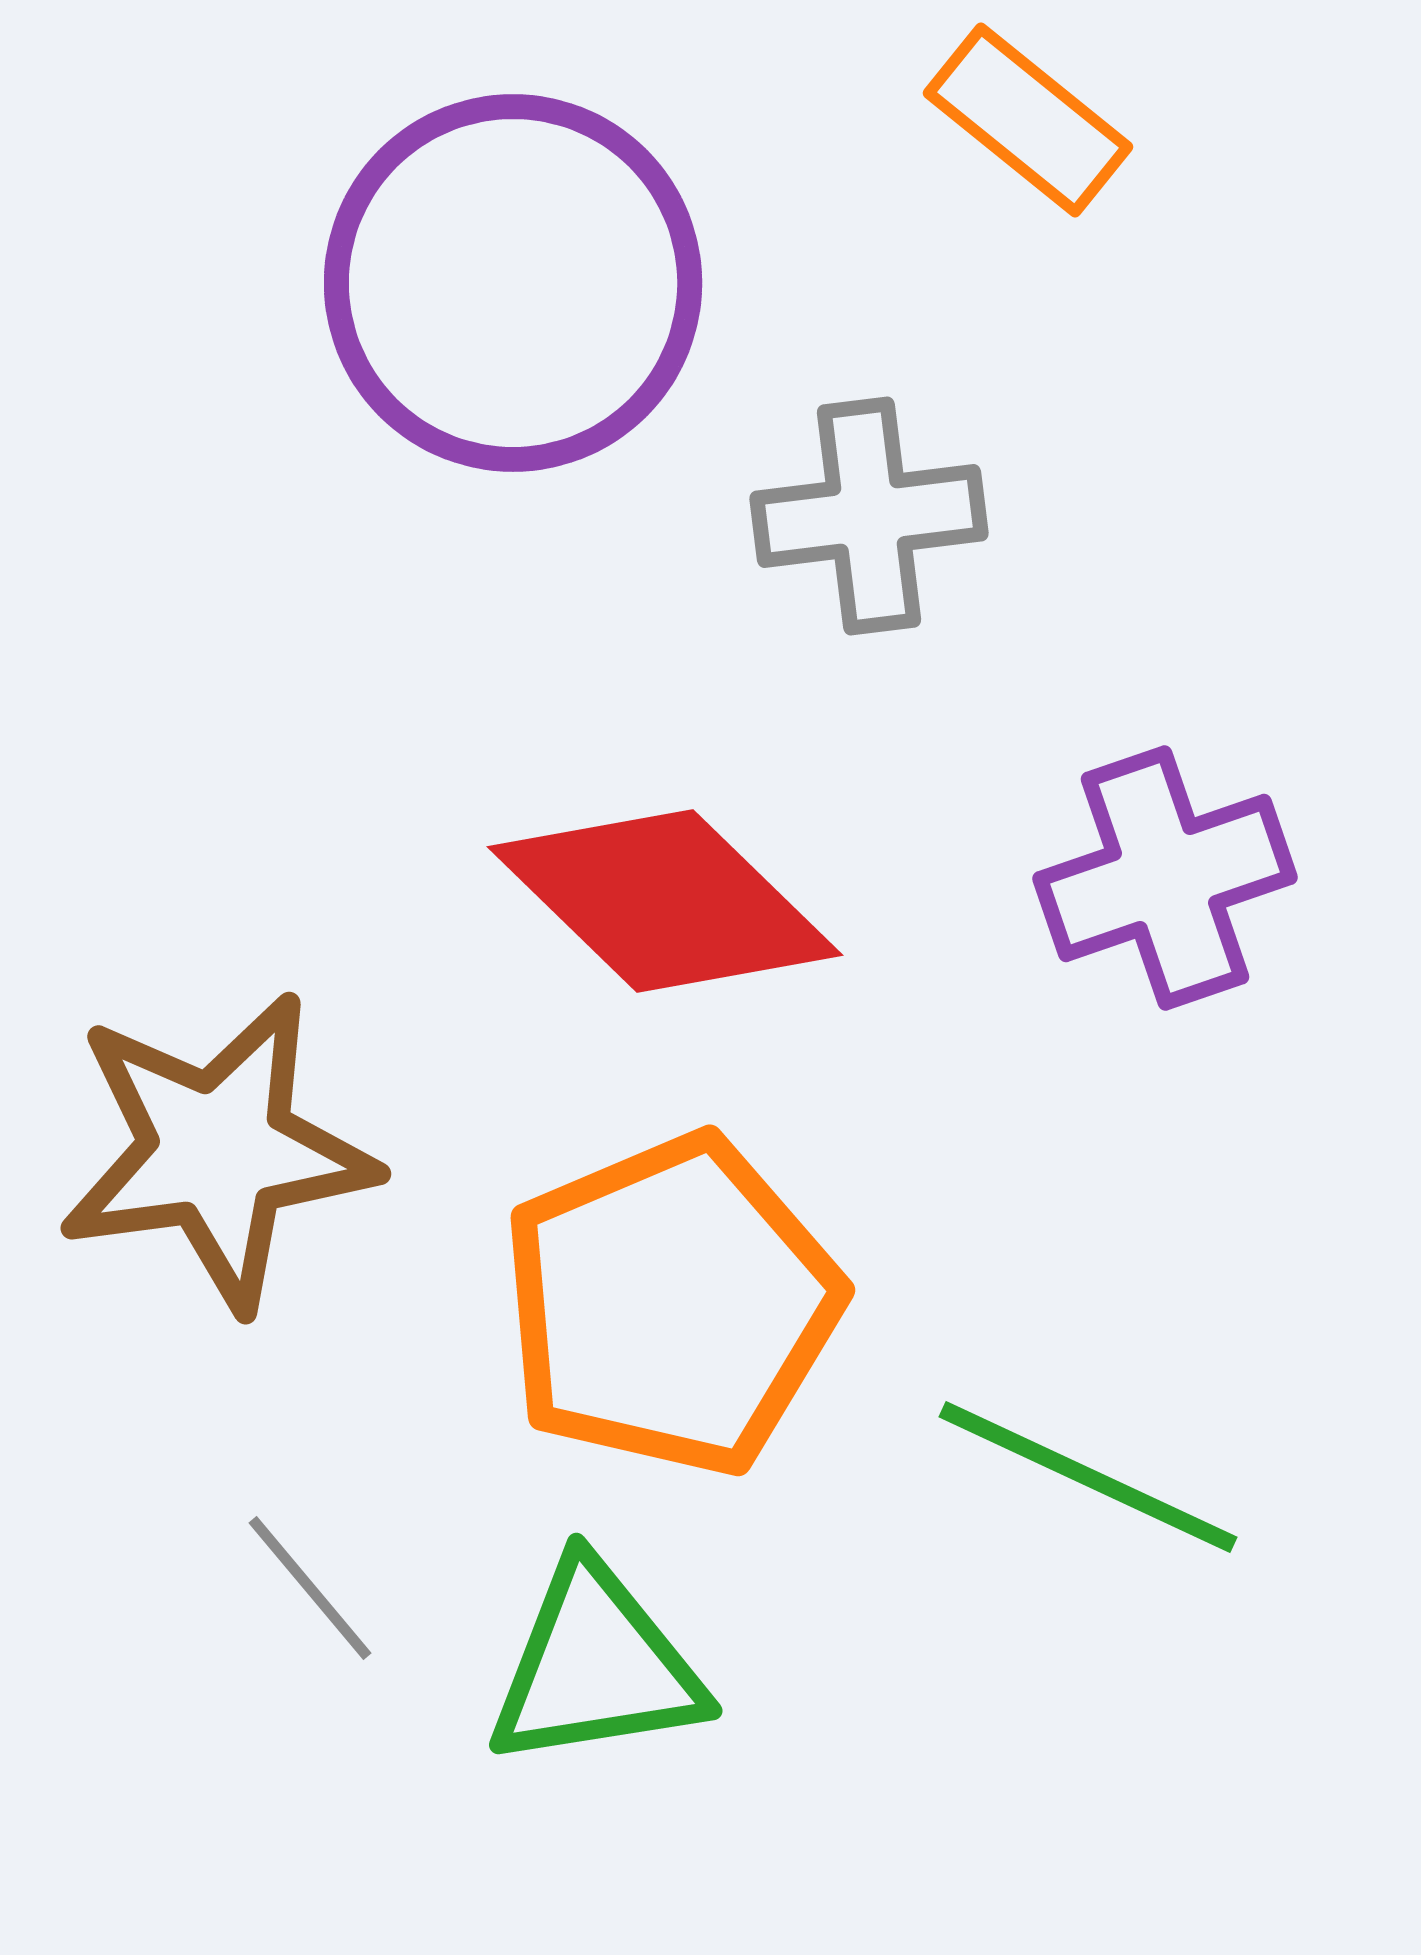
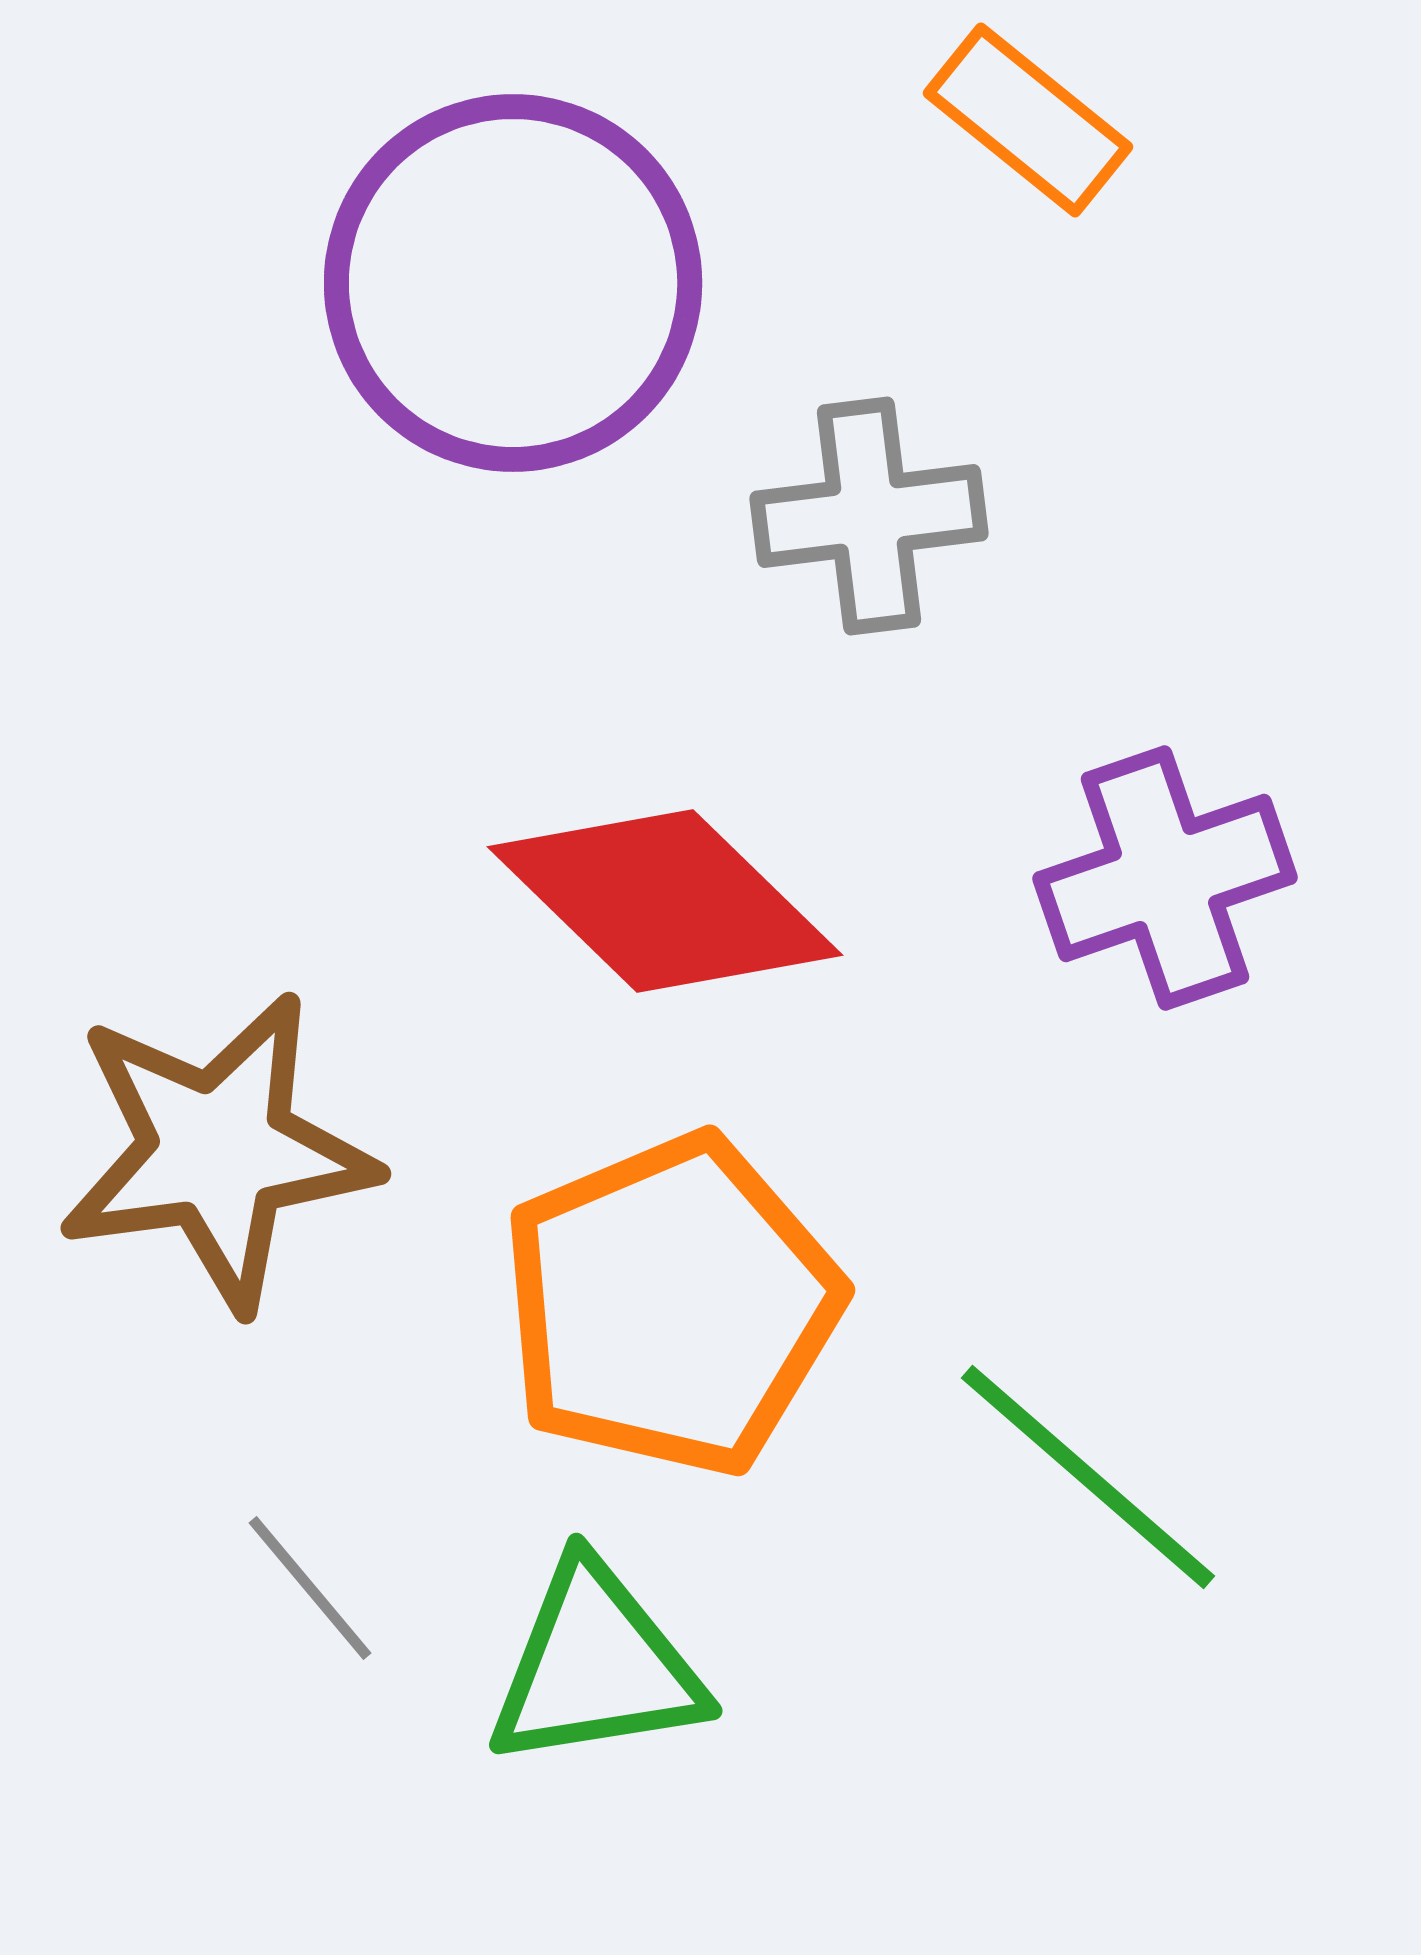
green line: rotated 16 degrees clockwise
